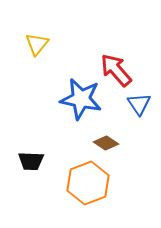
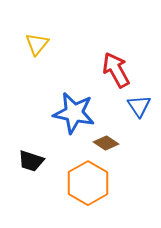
red arrow: rotated 12 degrees clockwise
blue star: moved 7 px left, 14 px down
blue triangle: moved 2 px down
black trapezoid: rotated 16 degrees clockwise
orange hexagon: rotated 9 degrees counterclockwise
